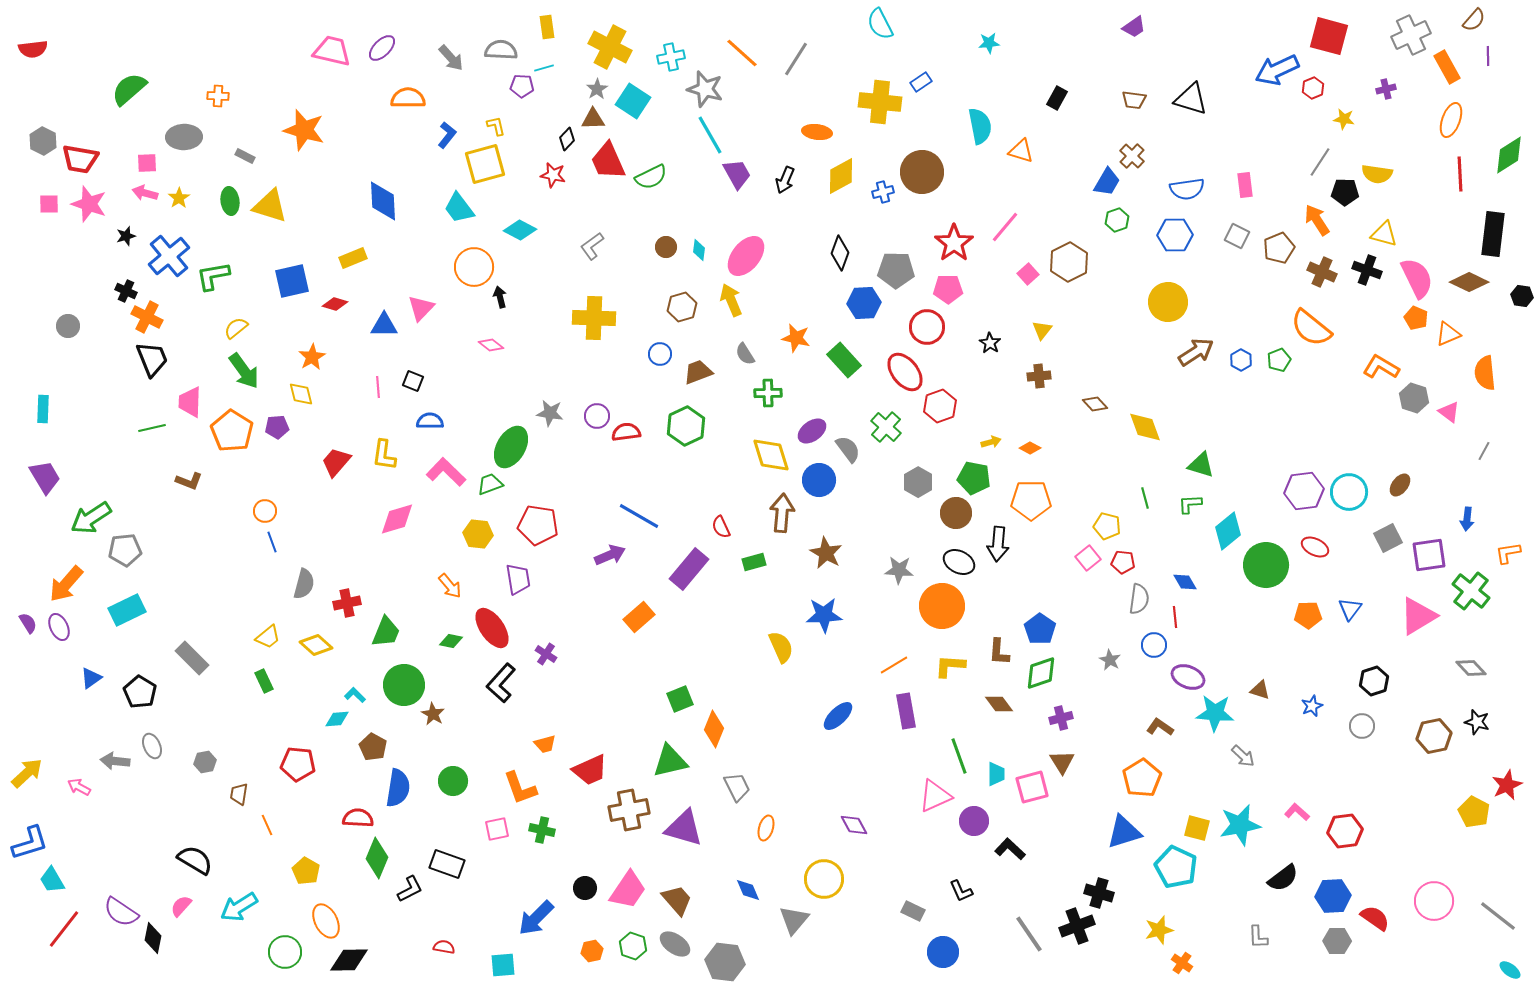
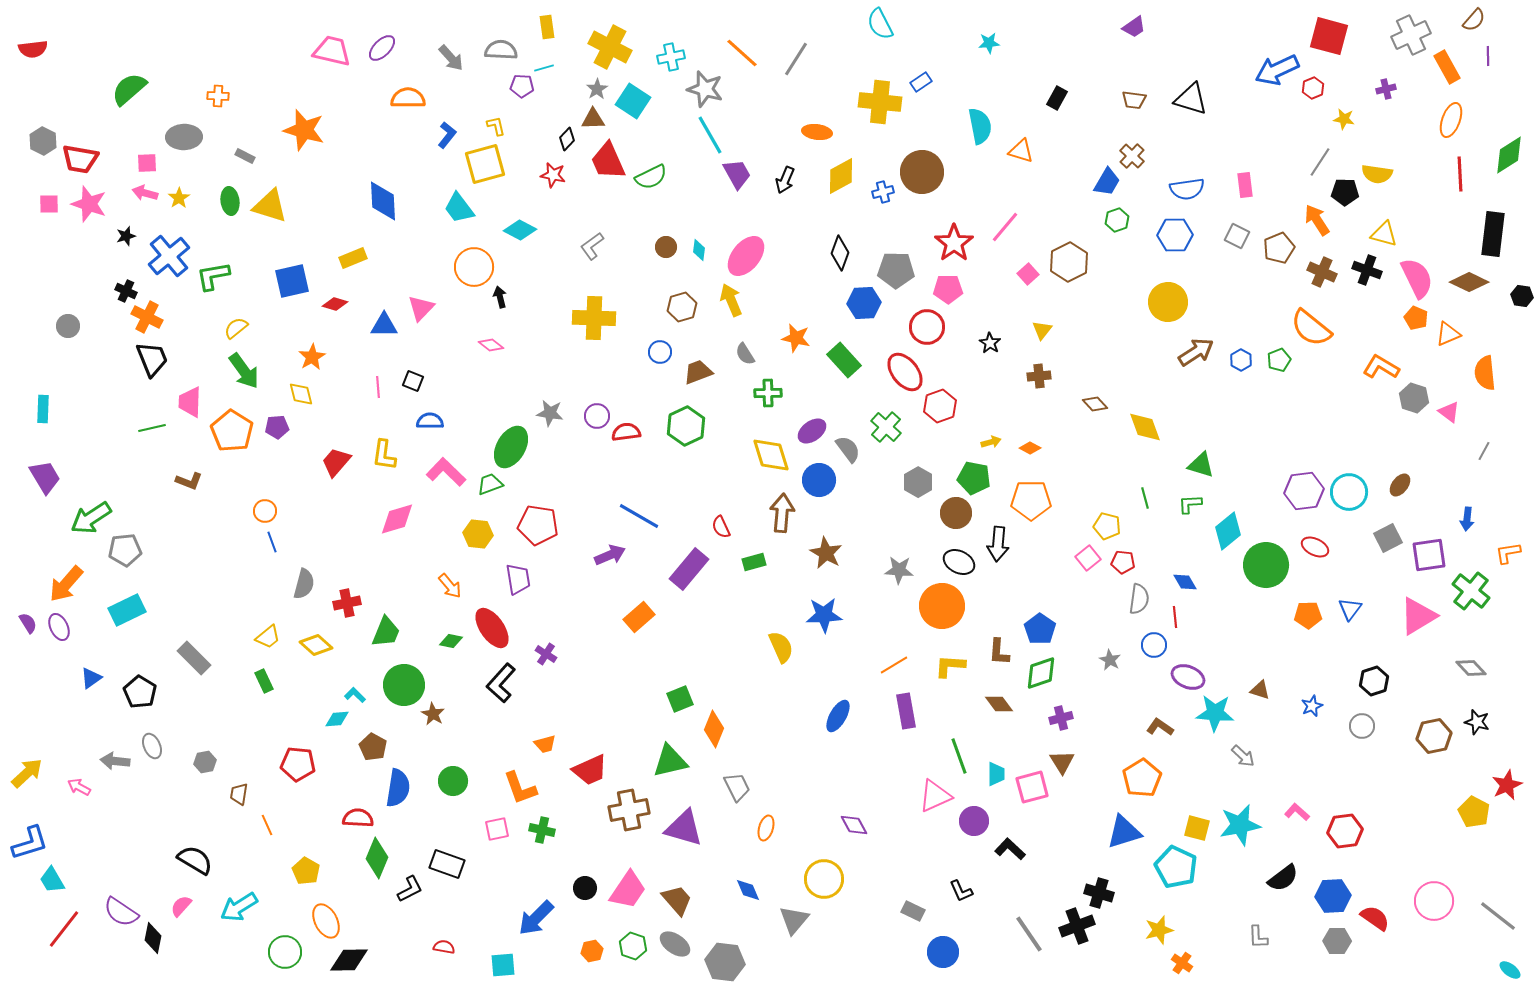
blue circle at (660, 354): moved 2 px up
gray rectangle at (192, 658): moved 2 px right
blue ellipse at (838, 716): rotated 16 degrees counterclockwise
